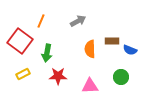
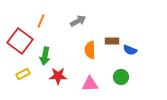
orange semicircle: moved 1 px down
green arrow: moved 2 px left, 3 px down
pink triangle: moved 2 px up
